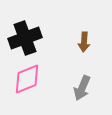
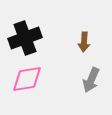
pink diamond: rotated 12 degrees clockwise
gray arrow: moved 9 px right, 8 px up
